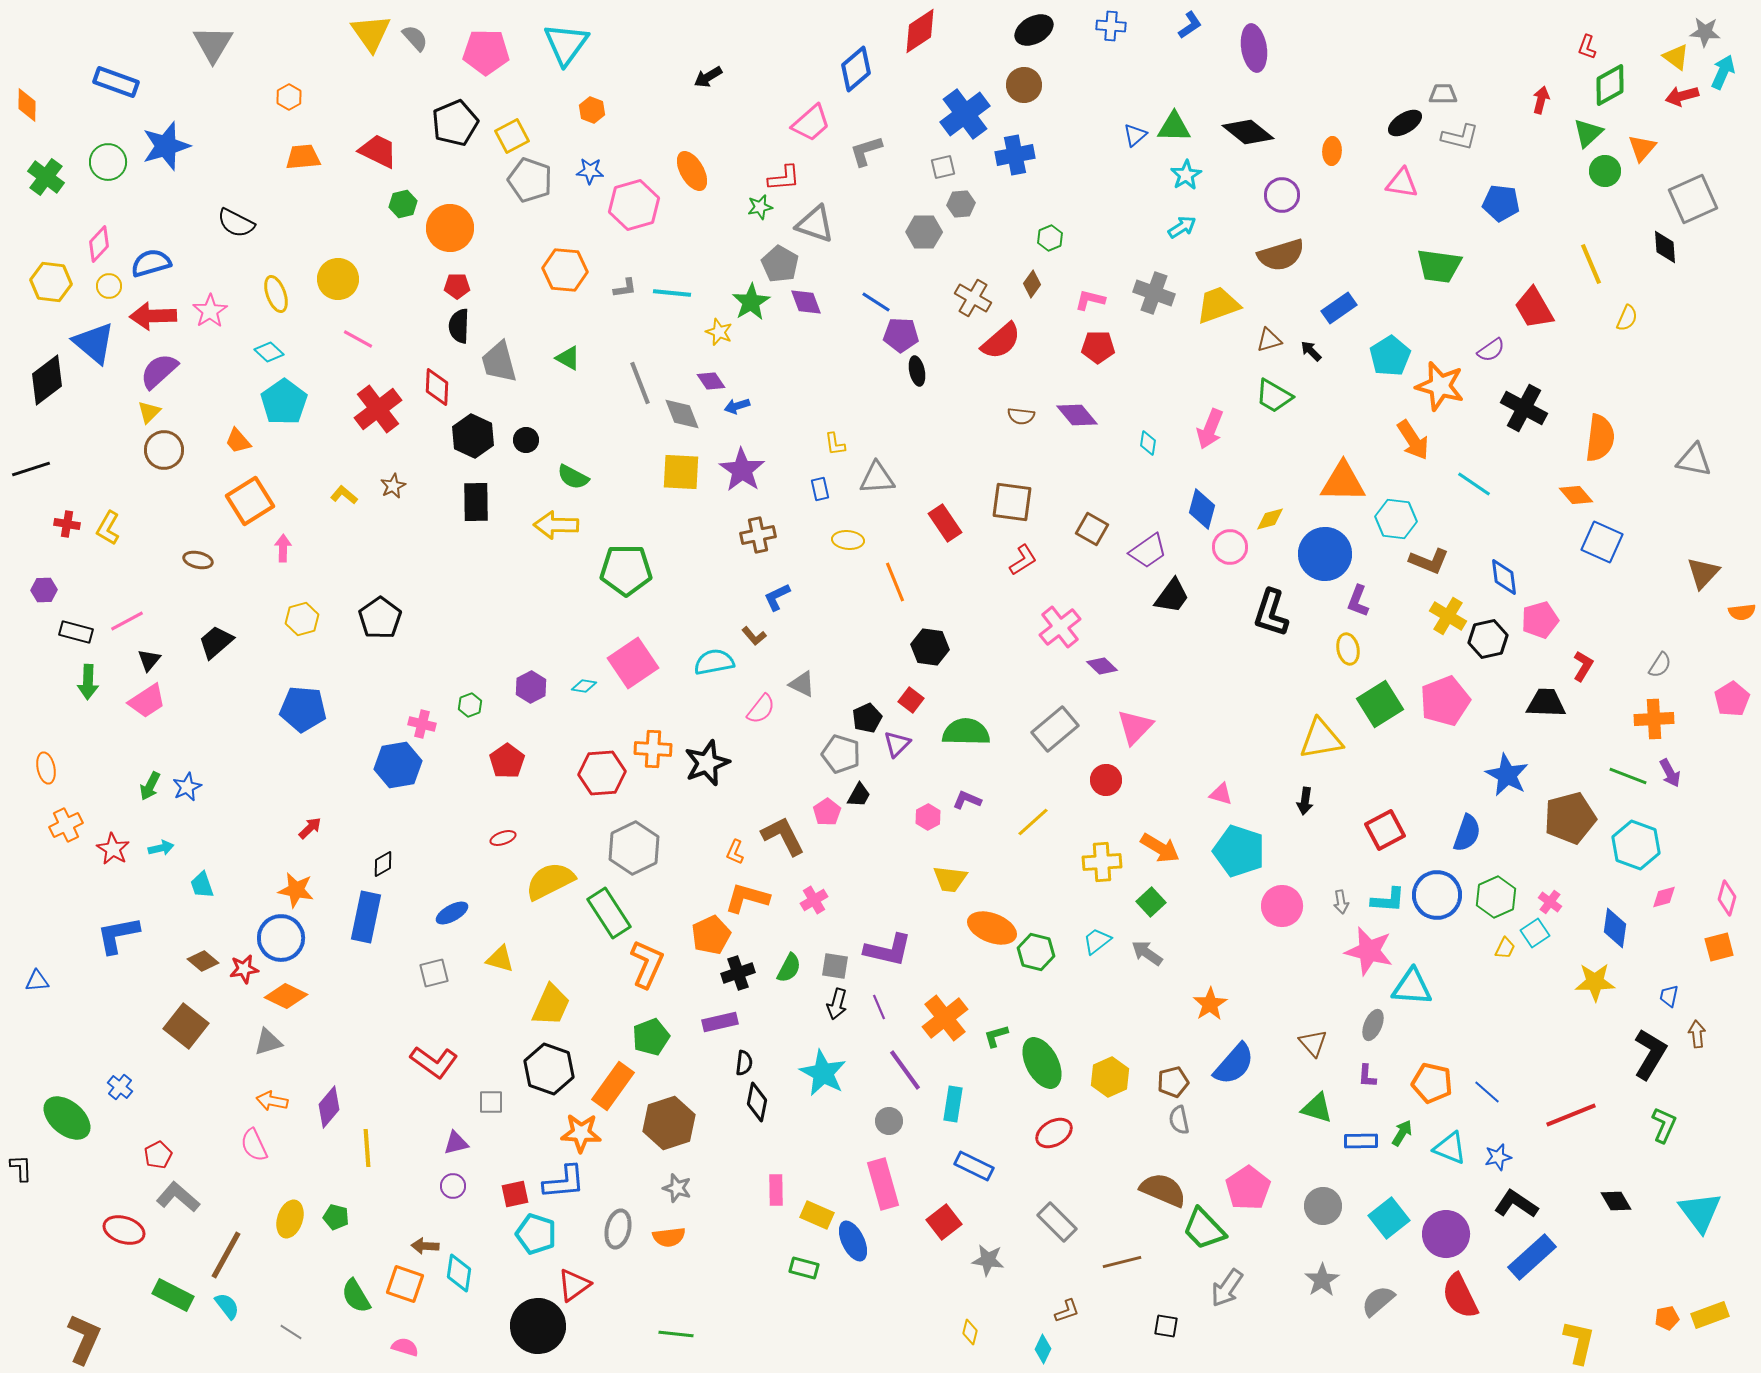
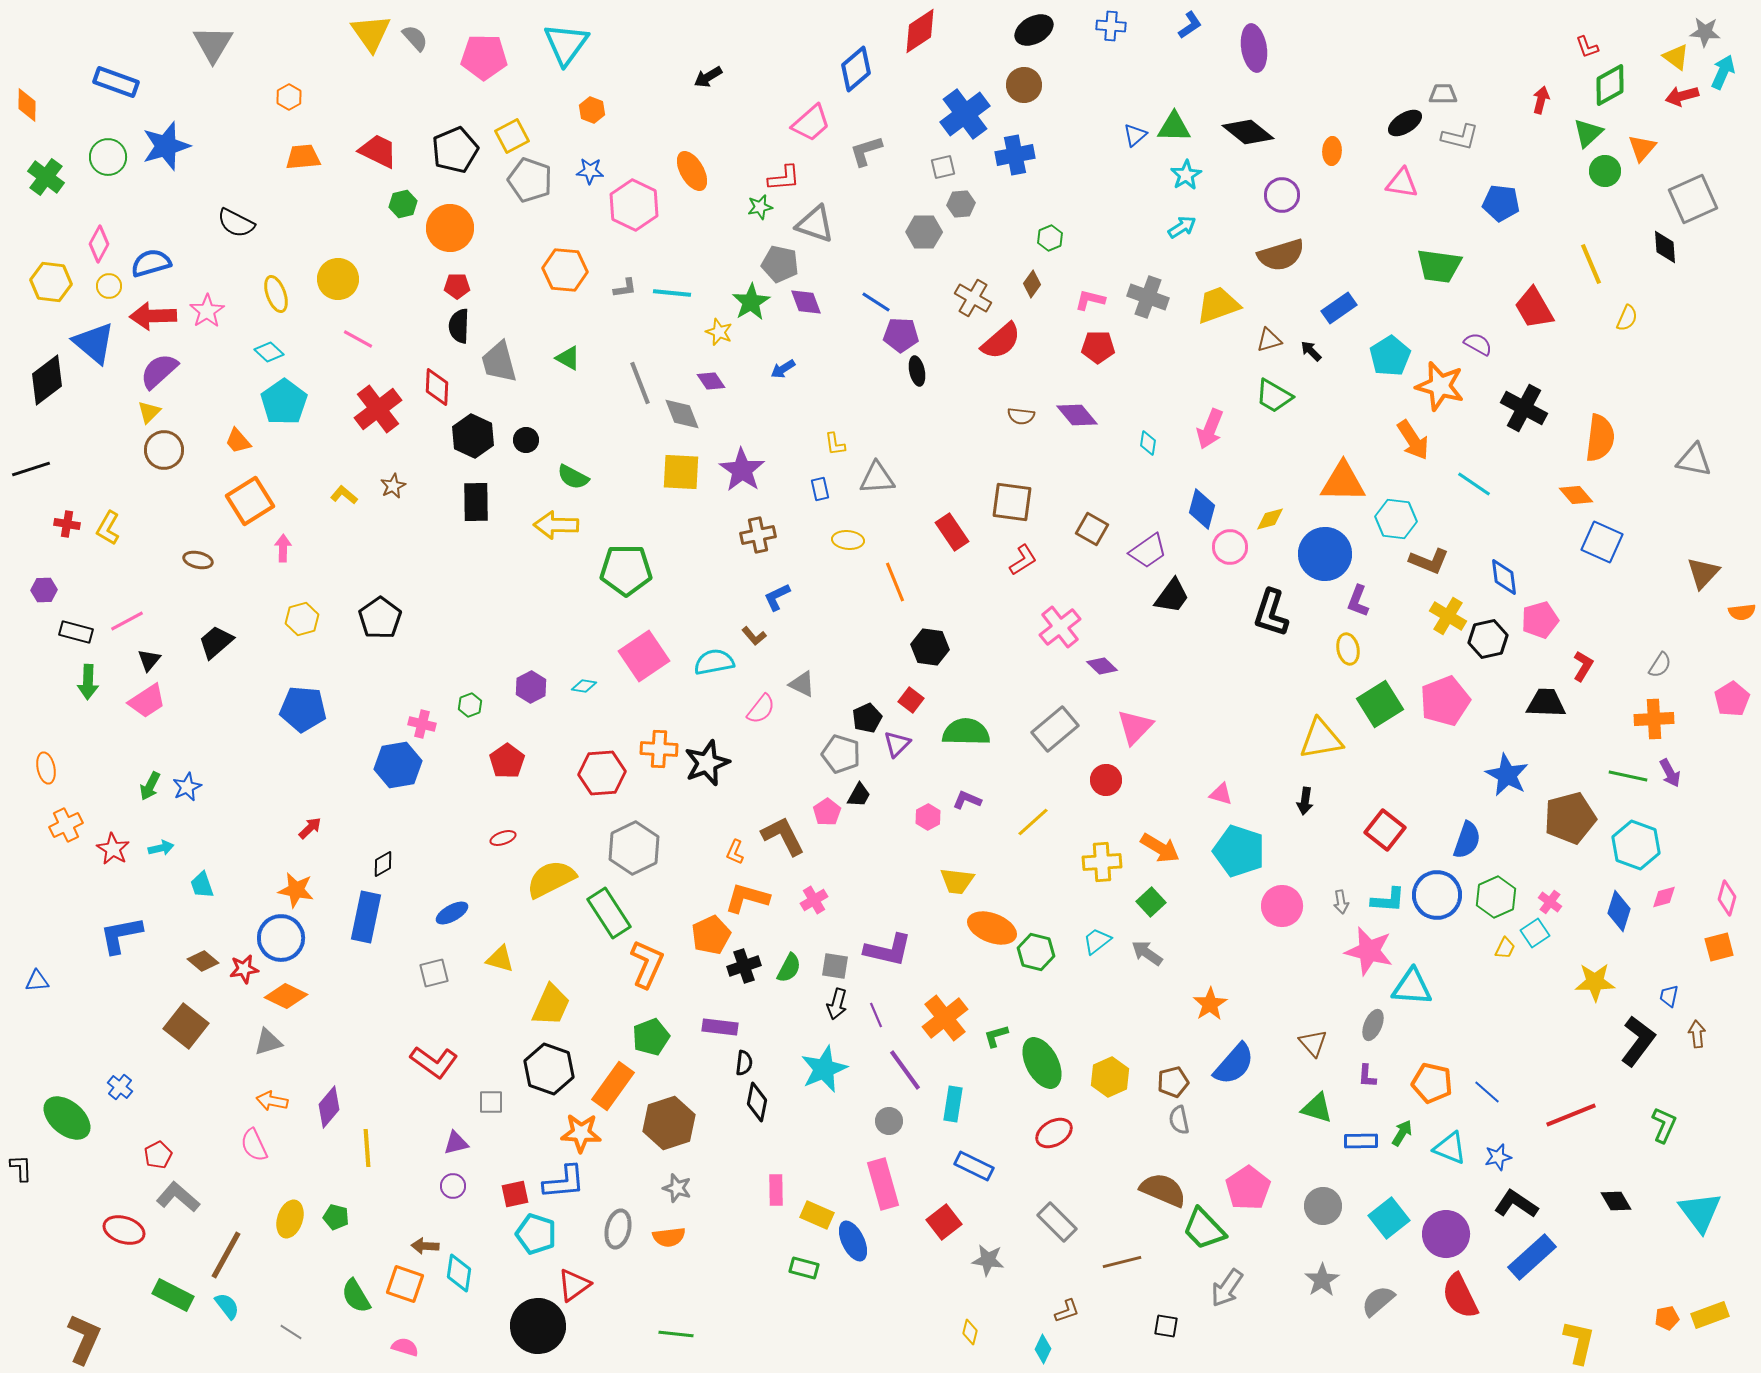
red L-shape at (1587, 47): rotated 40 degrees counterclockwise
pink pentagon at (486, 52): moved 2 px left, 5 px down
black pentagon at (455, 123): moved 27 px down
green circle at (108, 162): moved 5 px up
pink hexagon at (634, 205): rotated 18 degrees counterclockwise
pink diamond at (99, 244): rotated 15 degrees counterclockwise
gray pentagon at (780, 264): rotated 18 degrees counterclockwise
gray cross at (1154, 293): moved 6 px left, 4 px down
pink star at (210, 311): moved 3 px left
purple semicircle at (1491, 350): moved 13 px left, 6 px up; rotated 116 degrees counterclockwise
blue arrow at (737, 406): moved 46 px right, 37 px up; rotated 15 degrees counterclockwise
red rectangle at (945, 523): moved 7 px right, 9 px down
pink square at (633, 663): moved 11 px right, 7 px up
orange cross at (653, 749): moved 6 px right
green line at (1628, 776): rotated 9 degrees counterclockwise
red square at (1385, 830): rotated 24 degrees counterclockwise
blue semicircle at (1467, 833): moved 7 px down
yellow trapezoid at (950, 879): moved 7 px right, 2 px down
yellow semicircle at (550, 881): moved 1 px right, 2 px up
blue diamond at (1615, 928): moved 4 px right, 17 px up; rotated 9 degrees clockwise
blue L-shape at (118, 935): moved 3 px right
black cross at (738, 973): moved 6 px right, 7 px up
purple line at (879, 1007): moved 3 px left, 8 px down
purple rectangle at (720, 1022): moved 5 px down; rotated 20 degrees clockwise
black L-shape at (1650, 1054): moved 12 px left, 13 px up; rotated 6 degrees clockwise
cyan star at (823, 1073): moved 1 px right, 4 px up; rotated 21 degrees clockwise
